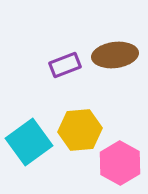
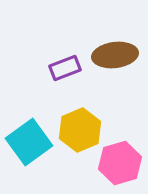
purple rectangle: moved 3 px down
yellow hexagon: rotated 18 degrees counterclockwise
pink hexagon: rotated 15 degrees clockwise
